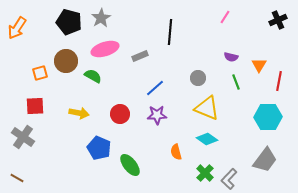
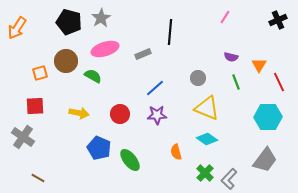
gray rectangle: moved 3 px right, 2 px up
red line: moved 1 px down; rotated 36 degrees counterclockwise
green ellipse: moved 5 px up
brown line: moved 21 px right
